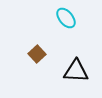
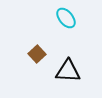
black triangle: moved 8 px left
